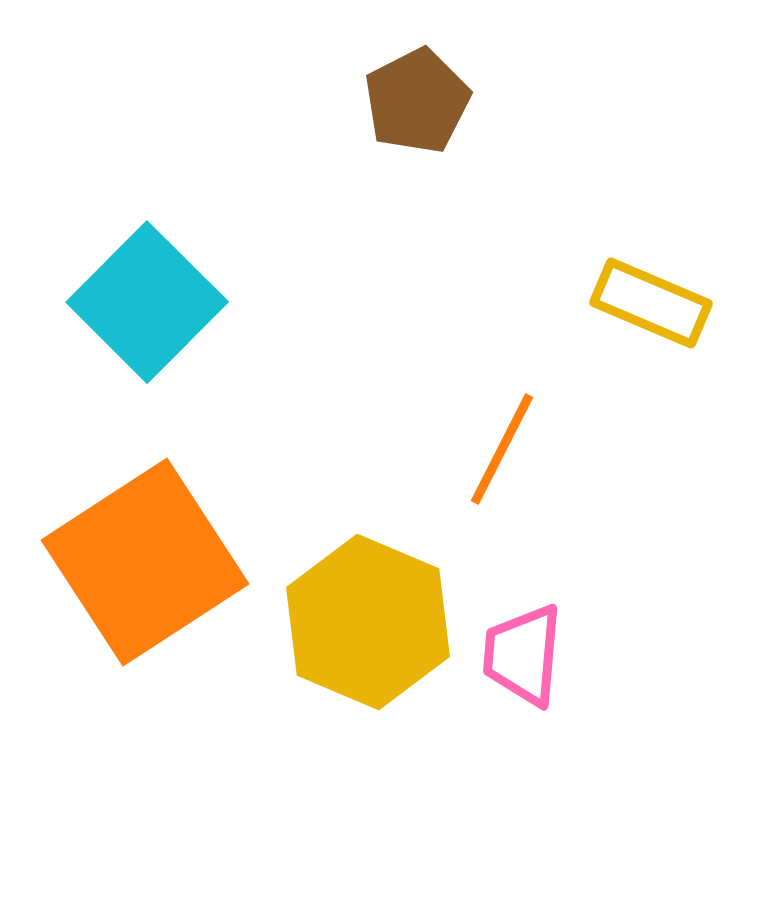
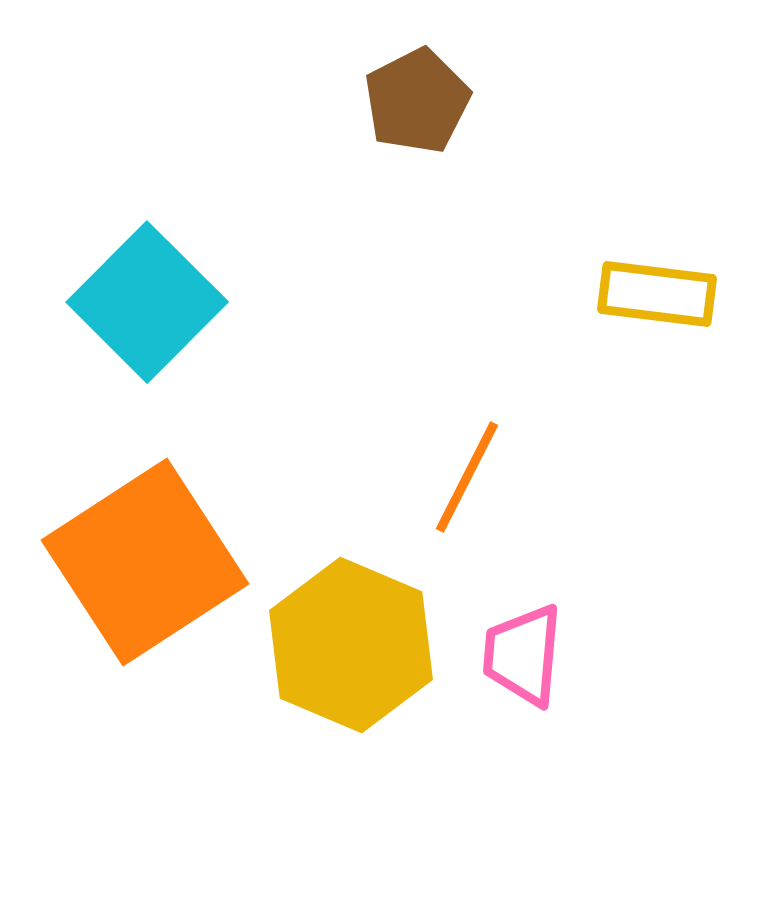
yellow rectangle: moved 6 px right, 9 px up; rotated 16 degrees counterclockwise
orange line: moved 35 px left, 28 px down
yellow hexagon: moved 17 px left, 23 px down
